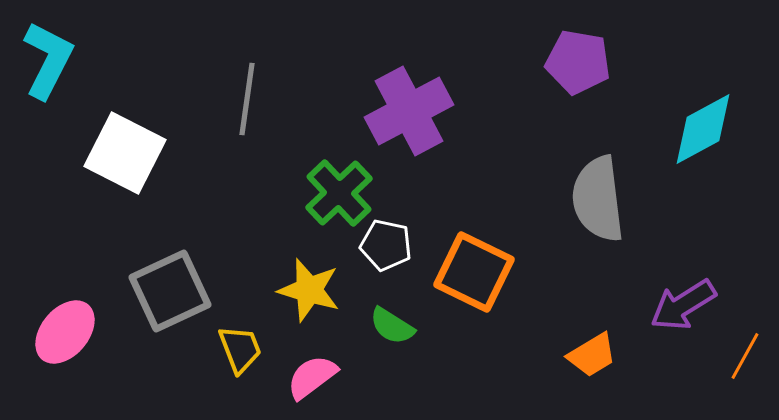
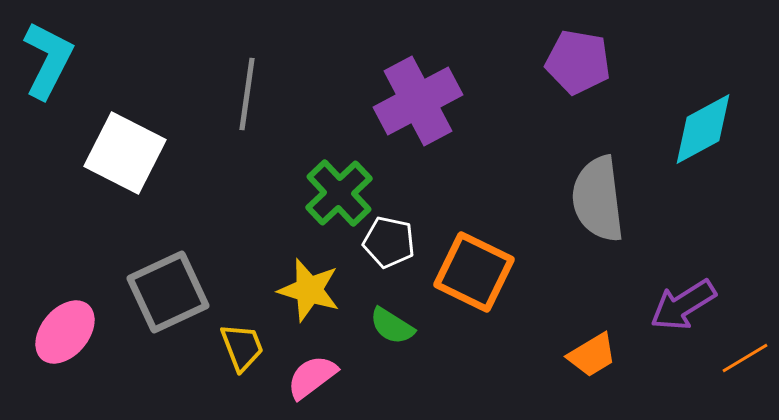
gray line: moved 5 px up
purple cross: moved 9 px right, 10 px up
white pentagon: moved 3 px right, 3 px up
gray square: moved 2 px left, 1 px down
yellow trapezoid: moved 2 px right, 2 px up
orange line: moved 2 px down; rotated 30 degrees clockwise
